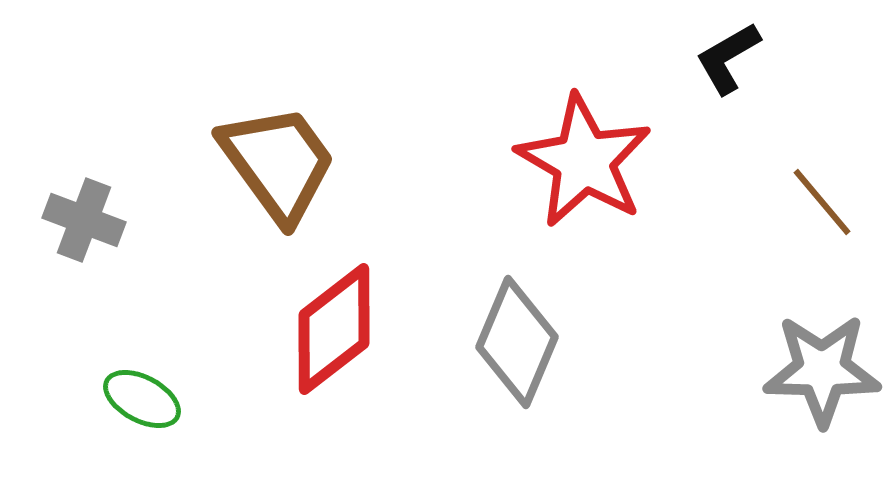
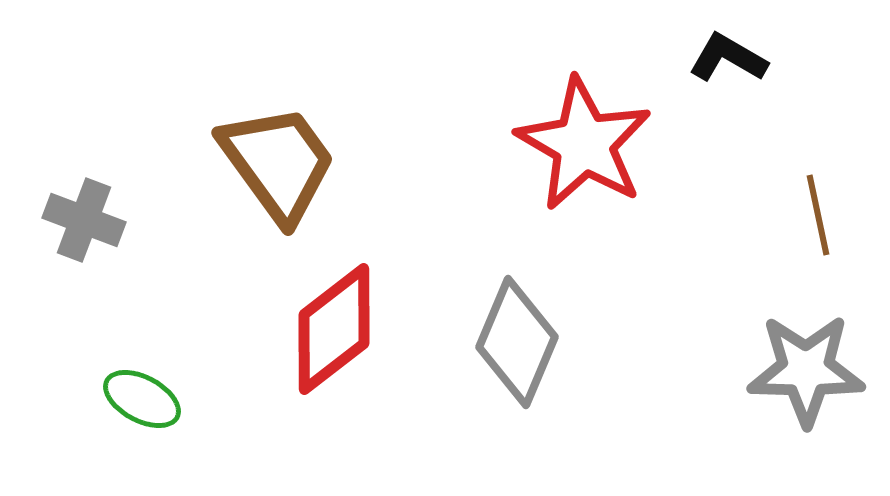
black L-shape: rotated 60 degrees clockwise
red star: moved 17 px up
brown line: moved 4 px left, 13 px down; rotated 28 degrees clockwise
gray star: moved 16 px left
